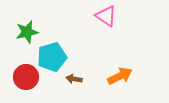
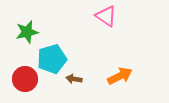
cyan pentagon: moved 2 px down
red circle: moved 1 px left, 2 px down
